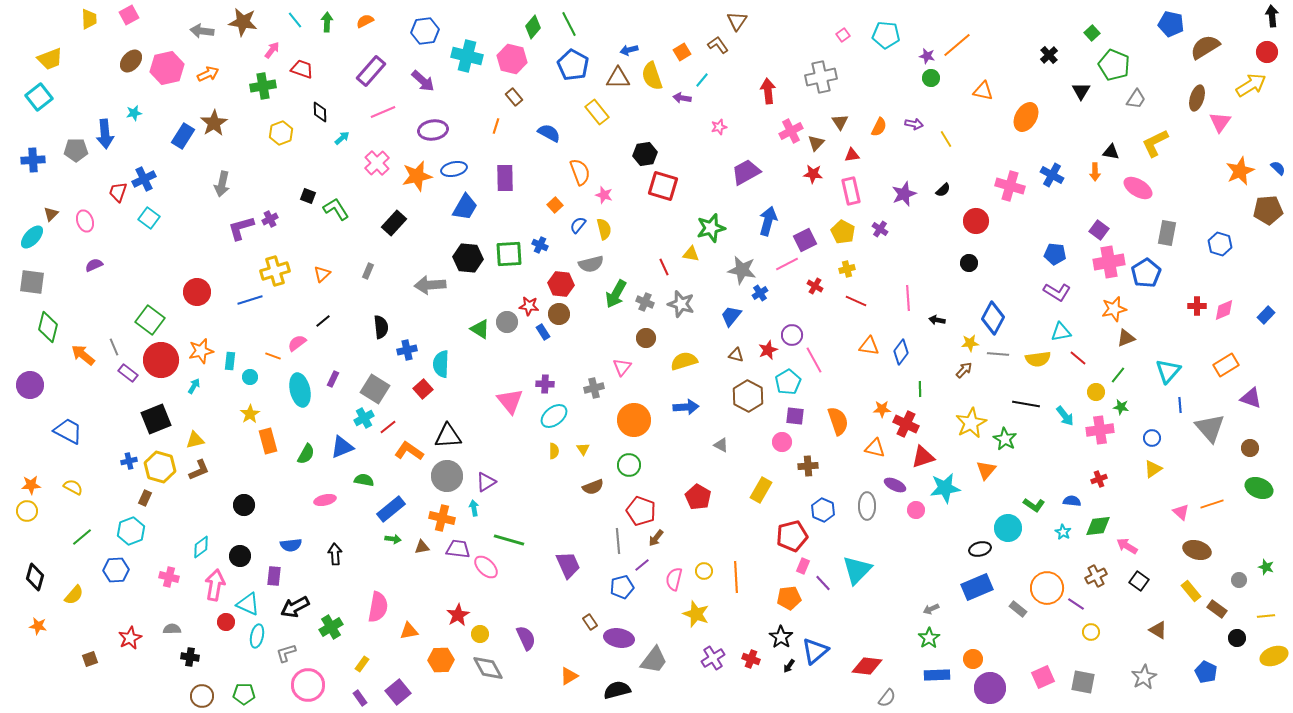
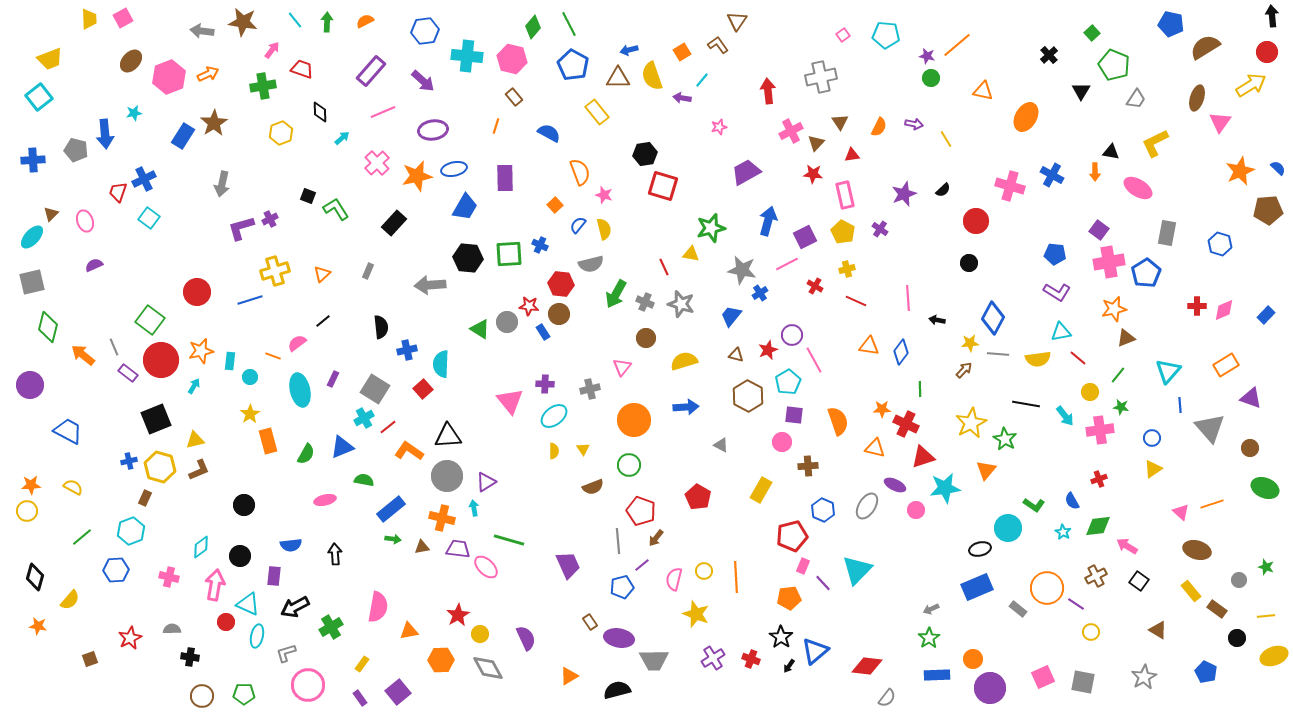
pink square at (129, 15): moved 6 px left, 3 px down
cyan cross at (467, 56): rotated 8 degrees counterclockwise
pink hexagon at (167, 68): moved 2 px right, 9 px down; rotated 8 degrees counterclockwise
gray pentagon at (76, 150): rotated 15 degrees clockwise
pink rectangle at (851, 191): moved 6 px left, 4 px down
purple square at (805, 240): moved 3 px up
gray square at (32, 282): rotated 20 degrees counterclockwise
gray cross at (594, 388): moved 4 px left, 1 px down
yellow circle at (1096, 392): moved 6 px left
purple square at (795, 416): moved 1 px left, 1 px up
green ellipse at (1259, 488): moved 6 px right
blue semicircle at (1072, 501): rotated 126 degrees counterclockwise
gray ellipse at (867, 506): rotated 32 degrees clockwise
yellow semicircle at (74, 595): moved 4 px left, 5 px down
gray trapezoid at (654, 660): rotated 52 degrees clockwise
